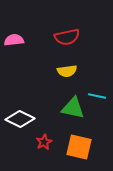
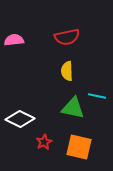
yellow semicircle: rotated 96 degrees clockwise
